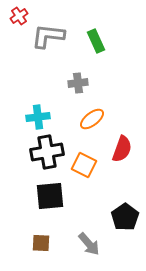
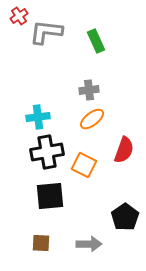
gray L-shape: moved 2 px left, 4 px up
gray cross: moved 11 px right, 7 px down
red semicircle: moved 2 px right, 1 px down
gray arrow: rotated 50 degrees counterclockwise
